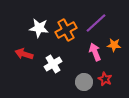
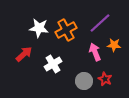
purple line: moved 4 px right
red arrow: rotated 120 degrees clockwise
gray circle: moved 1 px up
